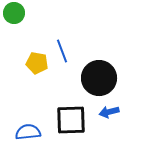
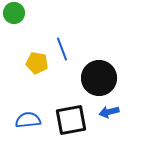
blue line: moved 2 px up
black square: rotated 8 degrees counterclockwise
blue semicircle: moved 12 px up
